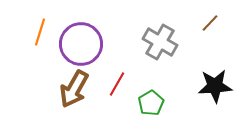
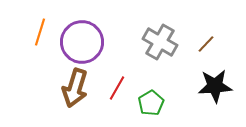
brown line: moved 4 px left, 21 px down
purple circle: moved 1 px right, 2 px up
red line: moved 4 px down
brown arrow: moved 1 px right, 1 px up; rotated 12 degrees counterclockwise
